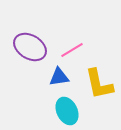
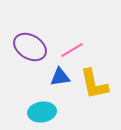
blue triangle: moved 1 px right
yellow L-shape: moved 5 px left
cyan ellipse: moved 25 px left, 1 px down; rotated 72 degrees counterclockwise
